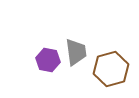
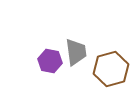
purple hexagon: moved 2 px right, 1 px down
